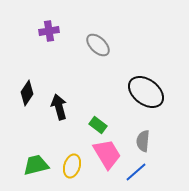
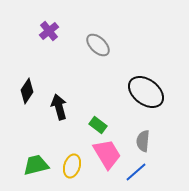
purple cross: rotated 30 degrees counterclockwise
black diamond: moved 2 px up
